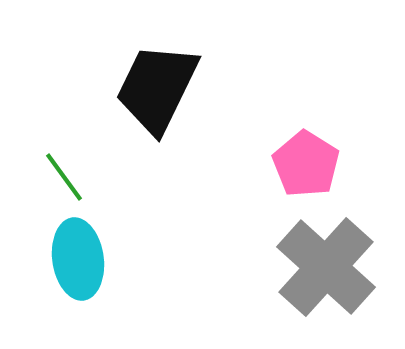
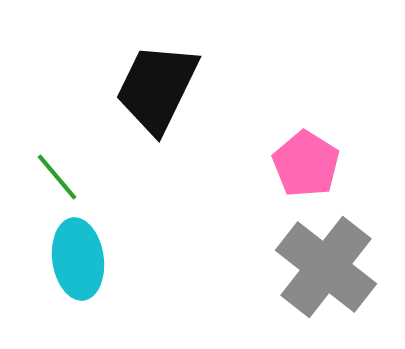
green line: moved 7 px left; rotated 4 degrees counterclockwise
gray cross: rotated 4 degrees counterclockwise
